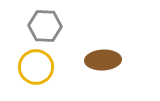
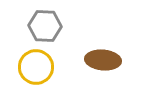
brown ellipse: rotated 8 degrees clockwise
